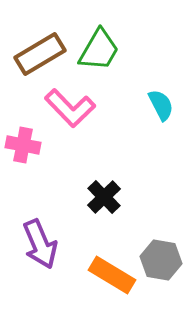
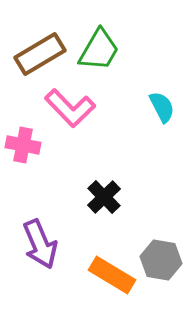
cyan semicircle: moved 1 px right, 2 px down
